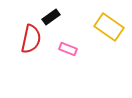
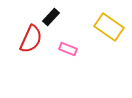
black rectangle: rotated 12 degrees counterclockwise
red semicircle: rotated 12 degrees clockwise
